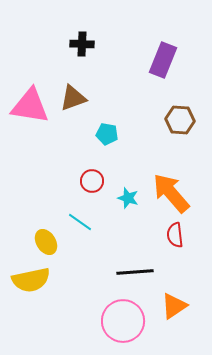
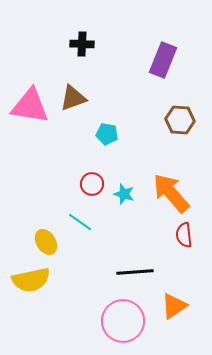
red circle: moved 3 px down
cyan star: moved 4 px left, 4 px up
red semicircle: moved 9 px right
